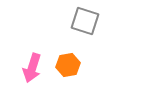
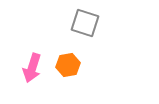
gray square: moved 2 px down
